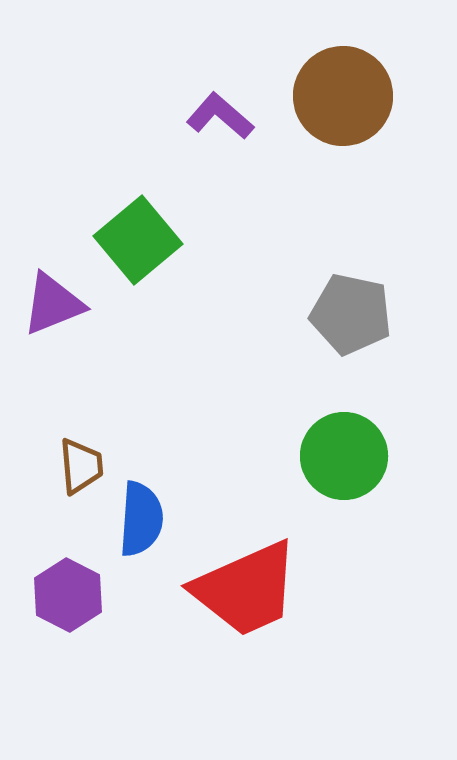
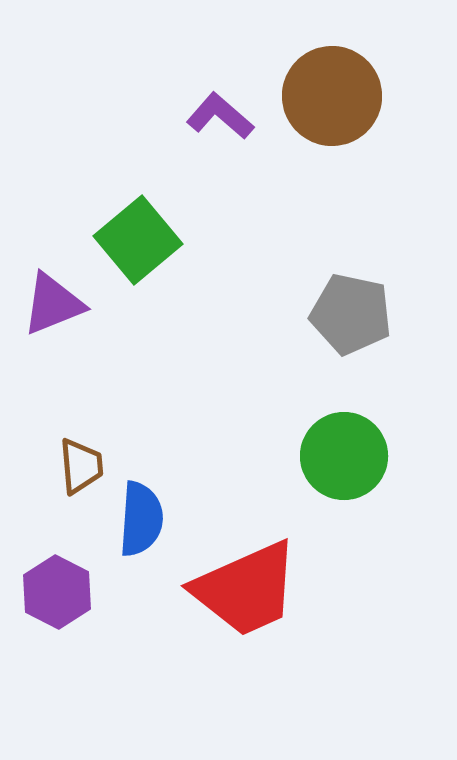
brown circle: moved 11 px left
purple hexagon: moved 11 px left, 3 px up
